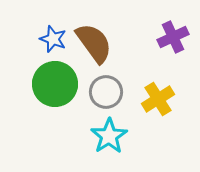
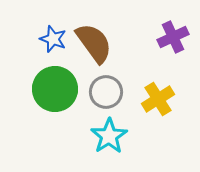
green circle: moved 5 px down
